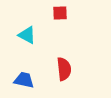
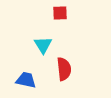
cyan triangle: moved 16 px right, 10 px down; rotated 30 degrees clockwise
blue trapezoid: moved 2 px right
